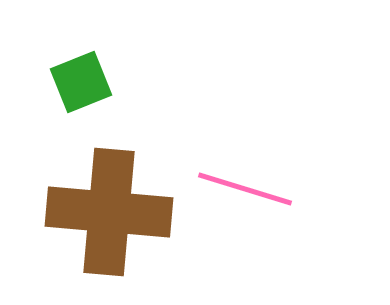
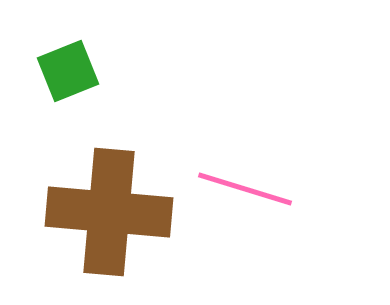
green square: moved 13 px left, 11 px up
